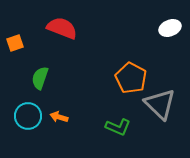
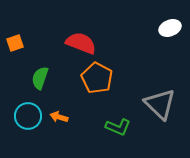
red semicircle: moved 19 px right, 15 px down
orange pentagon: moved 34 px left
